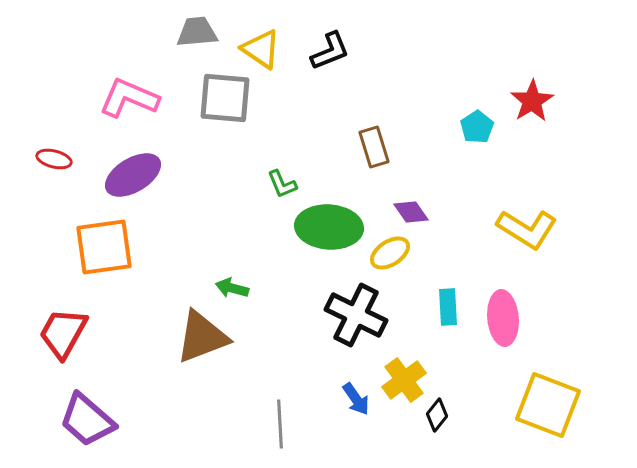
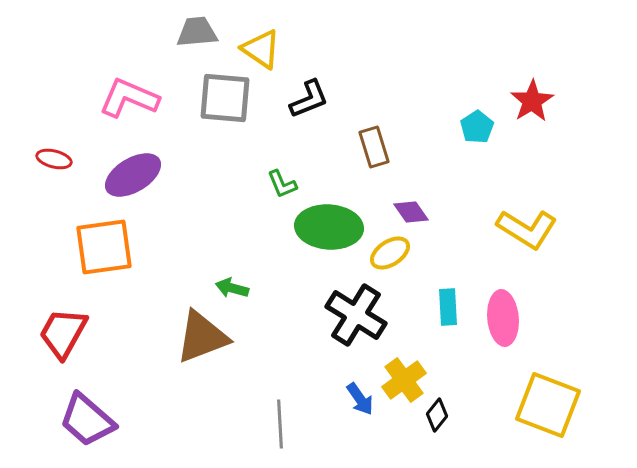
black L-shape: moved 21 px left, 48 px down
black cross: rotated 6 degrees clockwise
blue arrow: moved 4 px right
